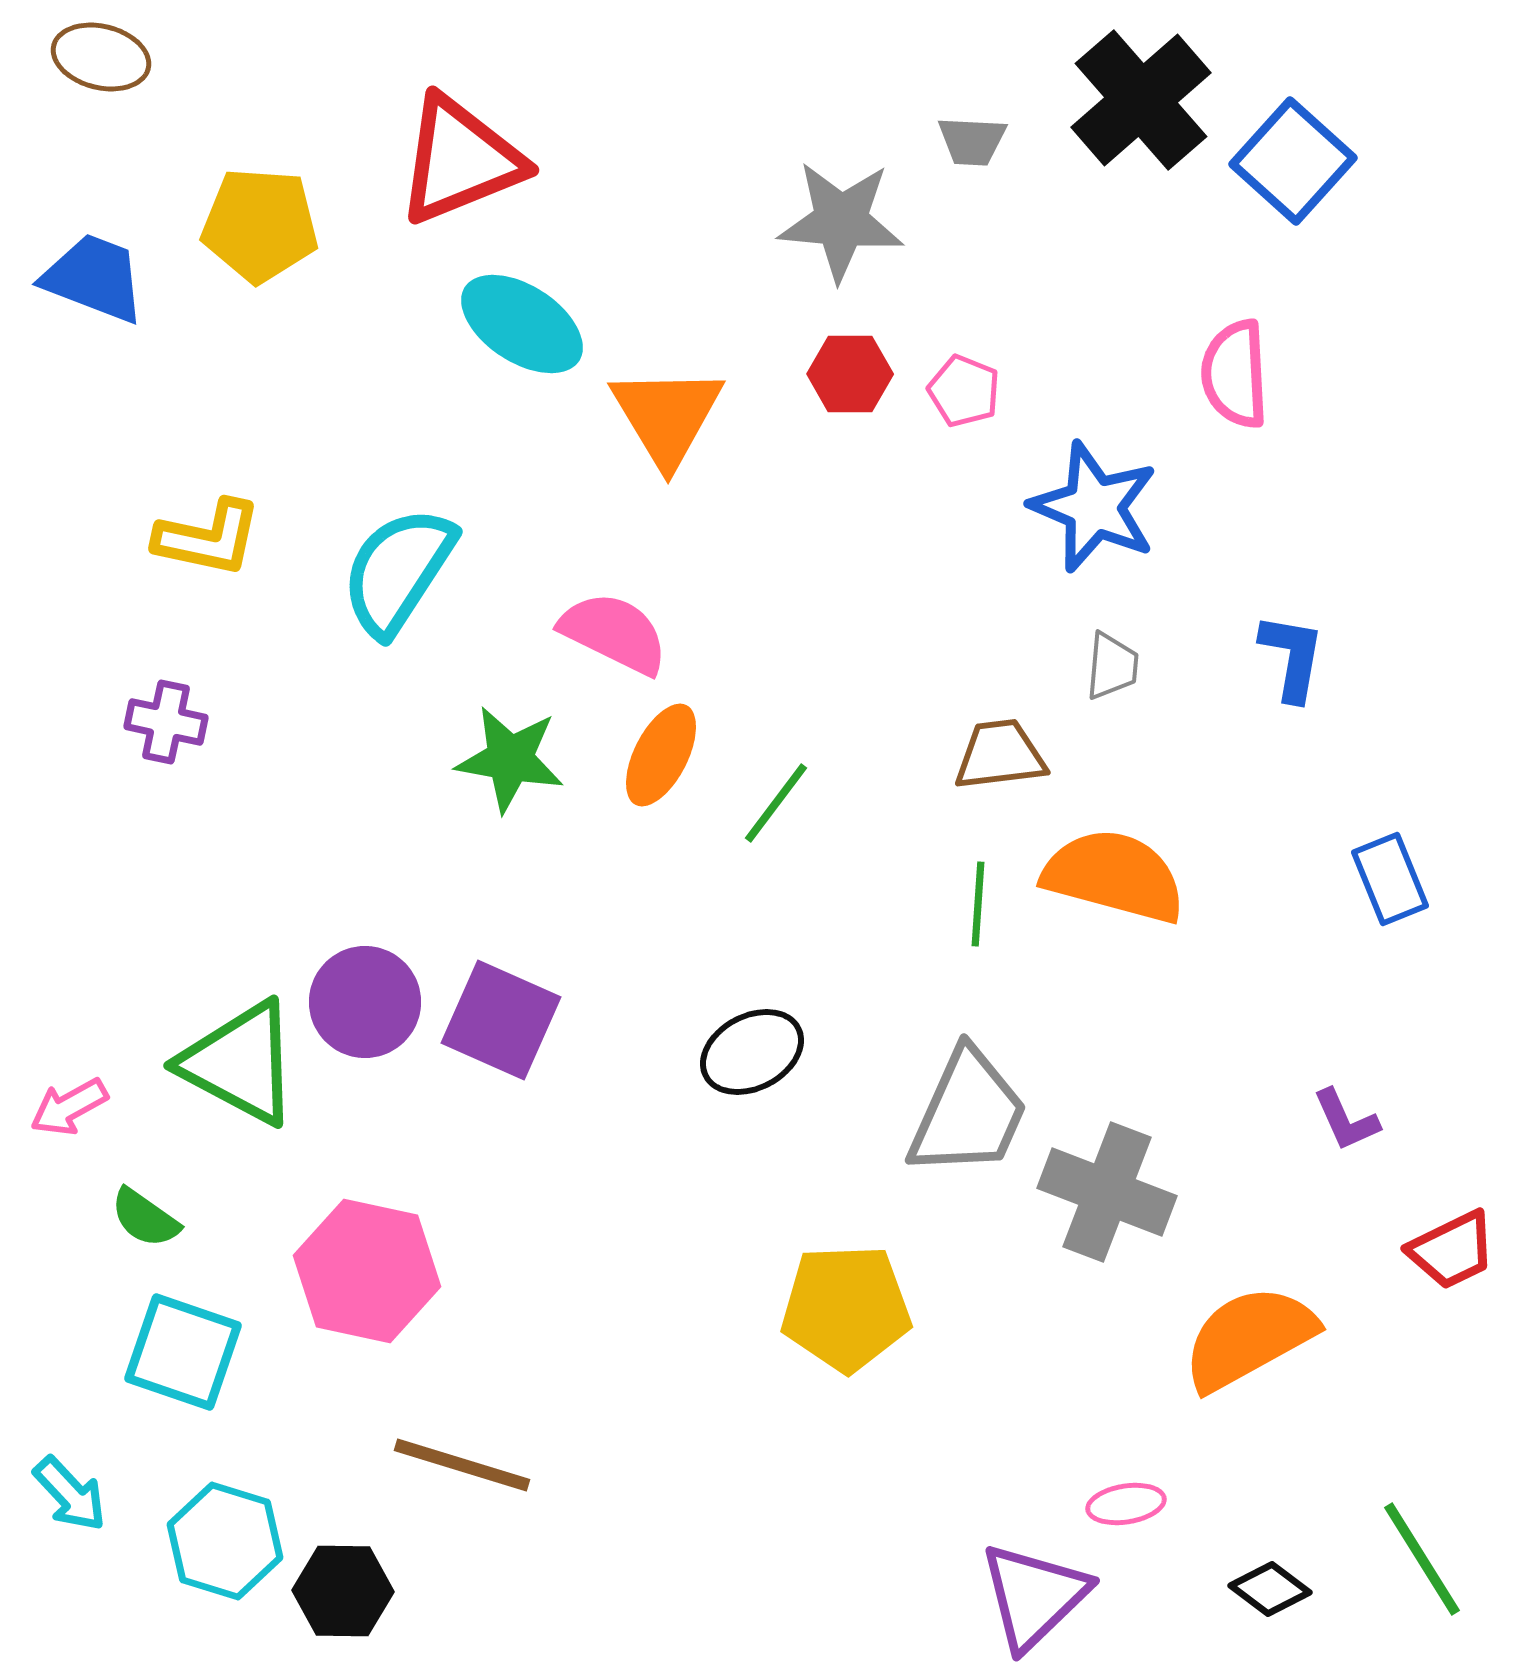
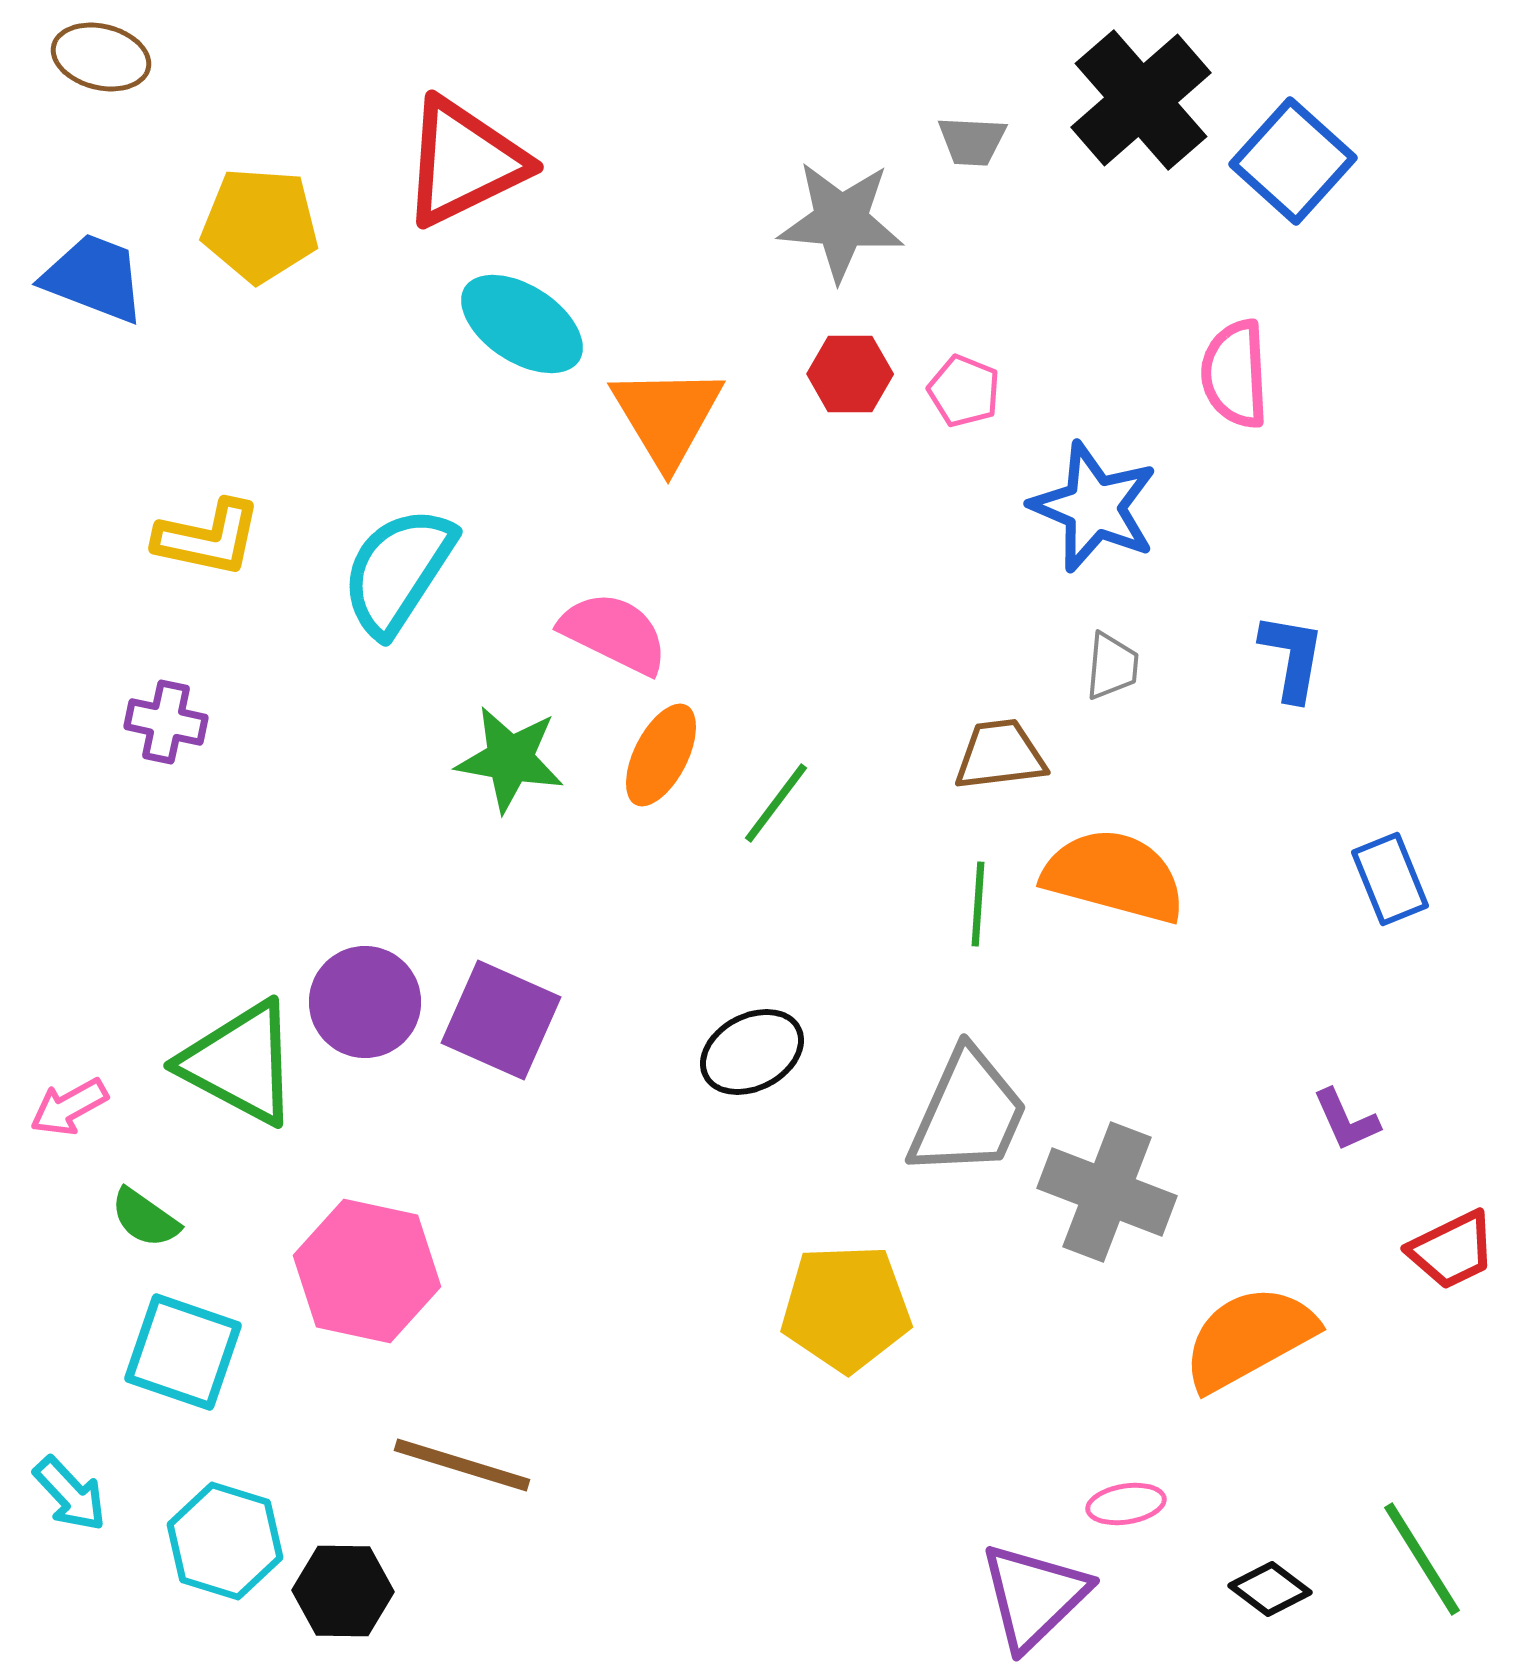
red triangle at (460, 160): moved 4 px right, 2 px down; rotated 4 degrees counterclockwise
